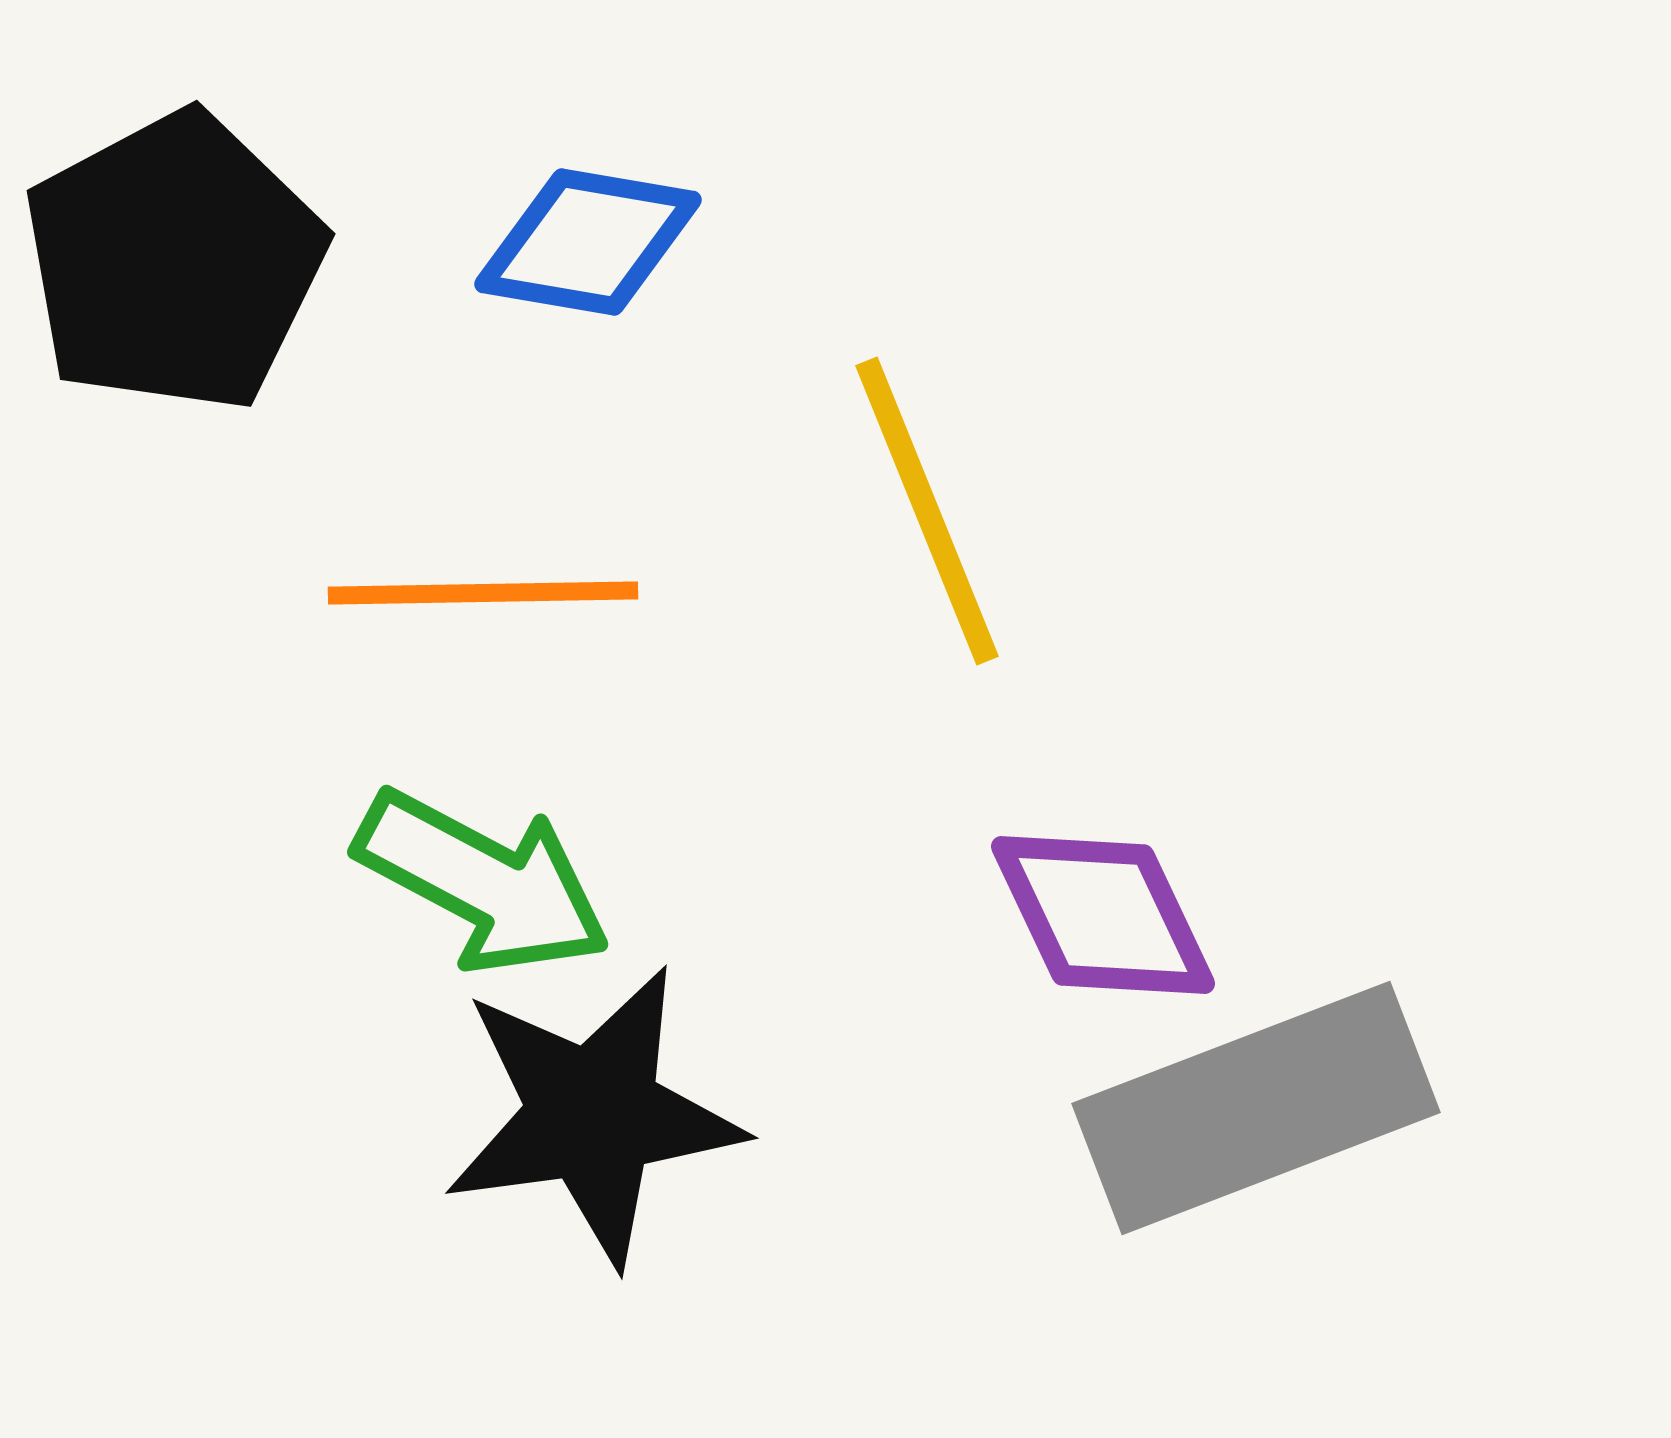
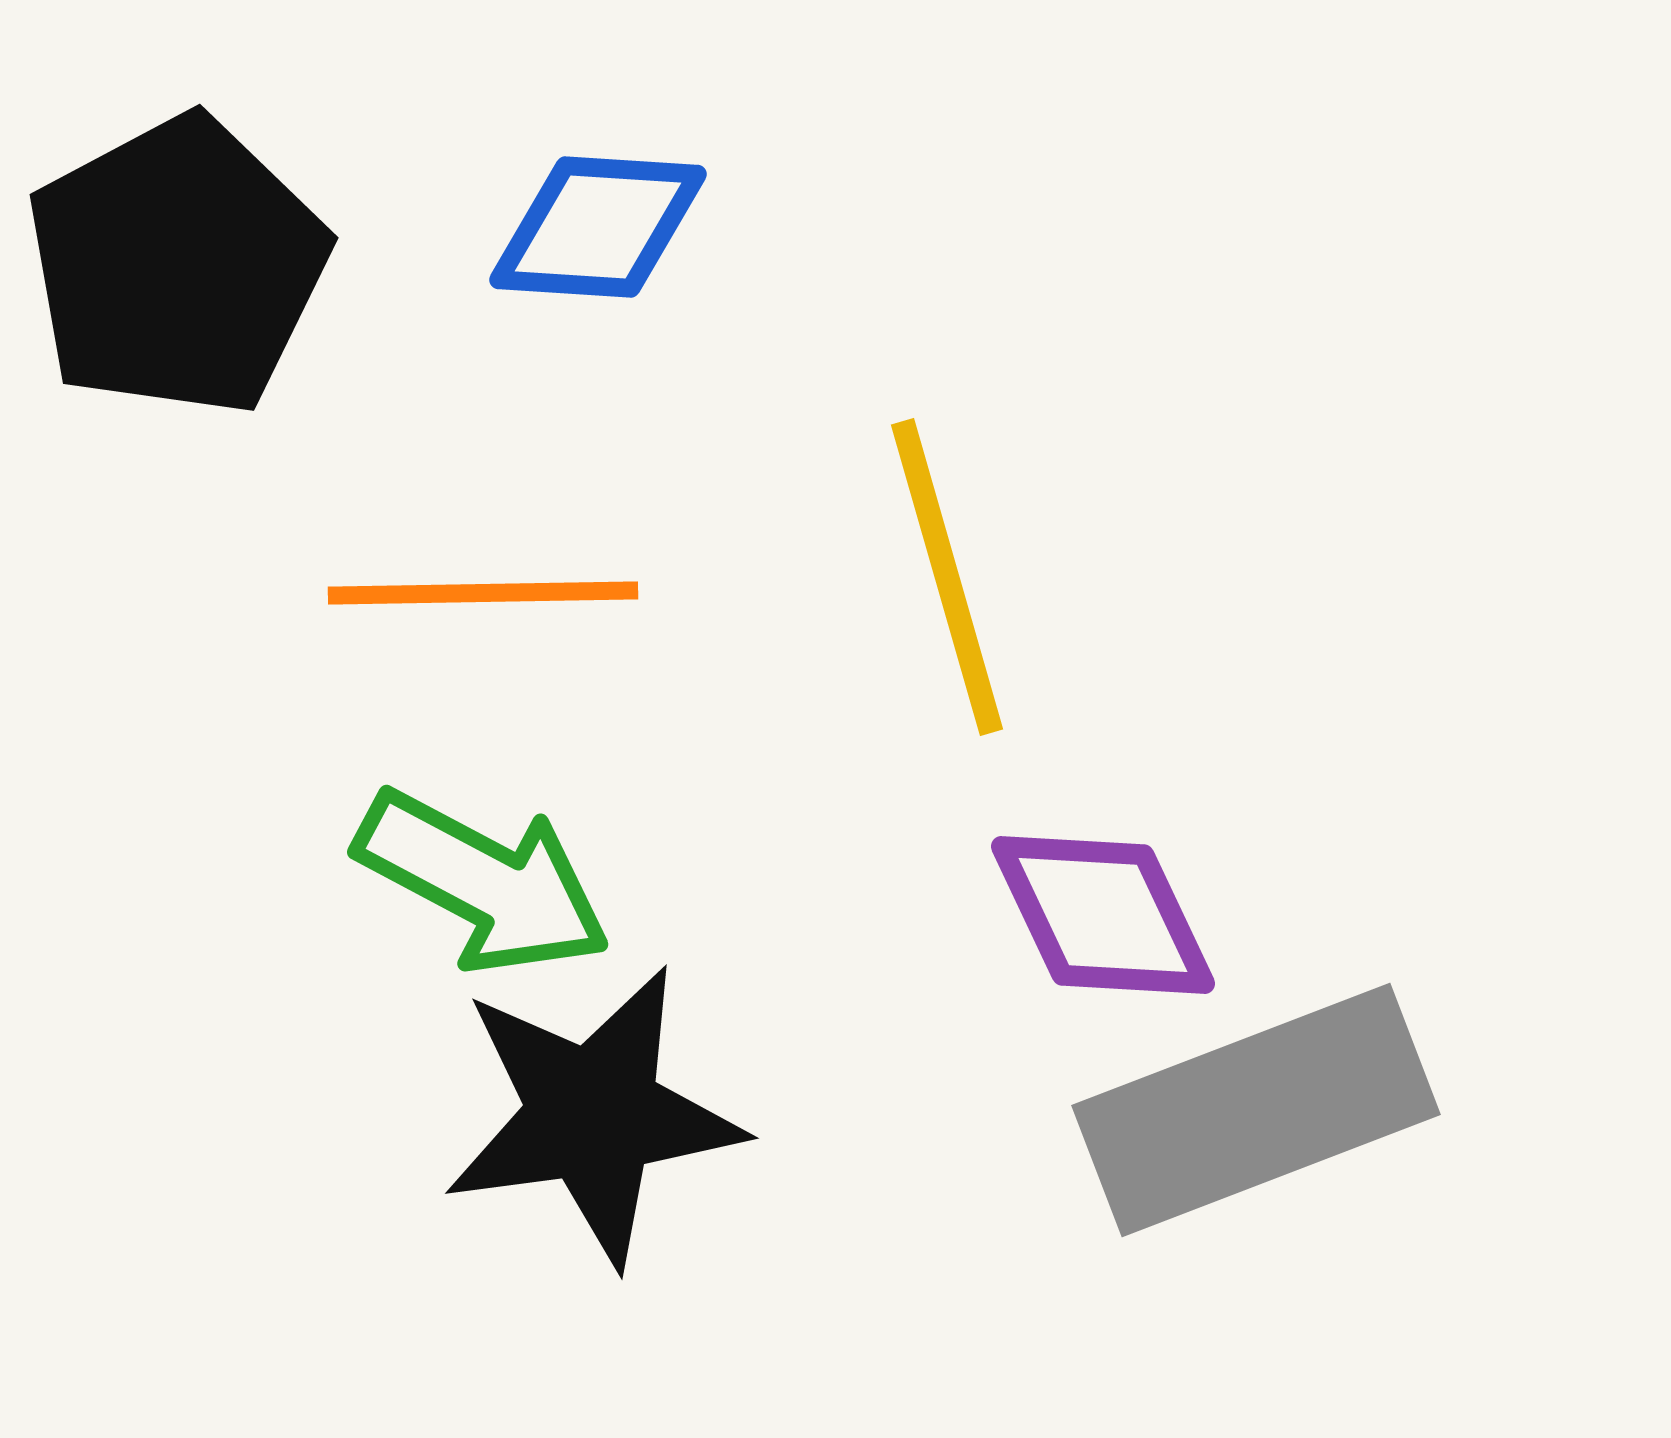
blue diamond: moved 10 px right, 15 px up; rotated 6 degrees counterclockwise
black pentagon: moved 3 px right, 4 px down
yellow line: moved 20 px right, 66 px down; rotated 6 degrees clockwise
gray rectangle: moved 2 px down
